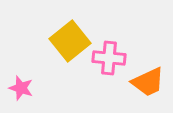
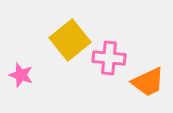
yellow square: moved 1 px up
pink star: moved 13 px up
